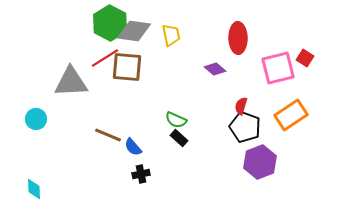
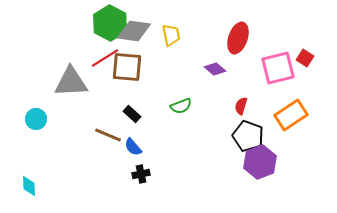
red ellipse: rotated 20 degrees clockwise
green semicircle: moved 5 px right, 14 px up; rotated 45 degrees counterclockwise
black pentagon: moved 3 px right, 9 px down
black rectangle: moved 47 px left, 24 px up
cyan diamond: moved 5 px left, 3 px up
